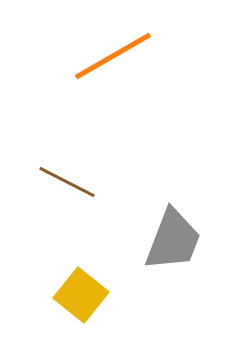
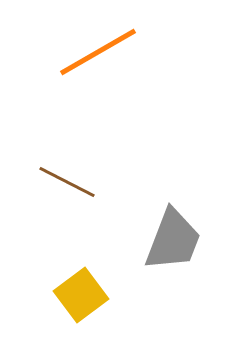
orange line: moved 15 px left, 4 px up
yellow square: rotated 14 degrees clockwise
